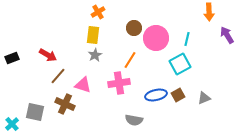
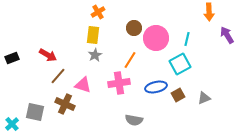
blue ellipse: moved 8 px up
